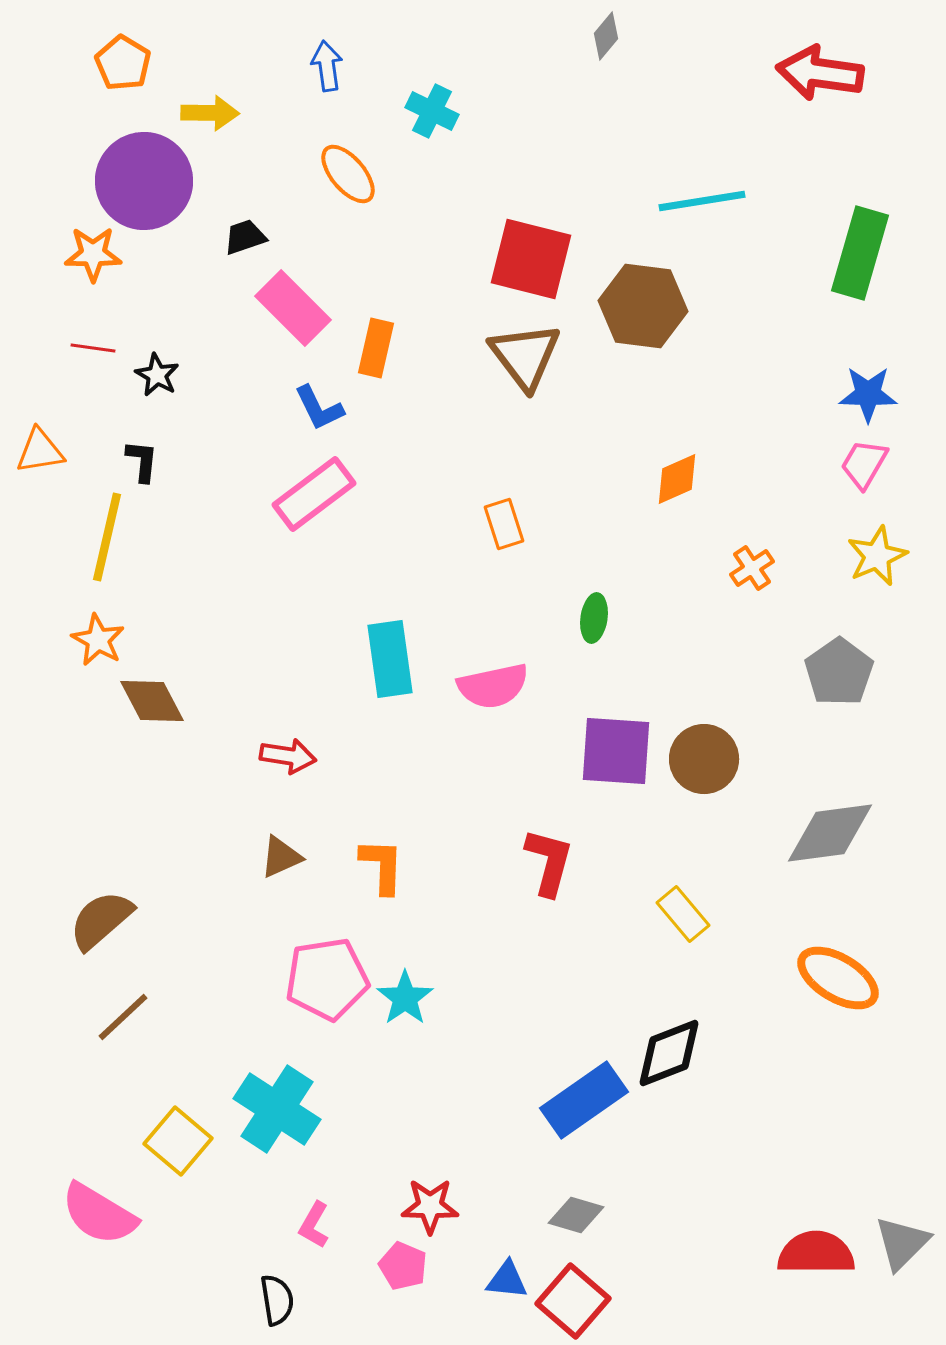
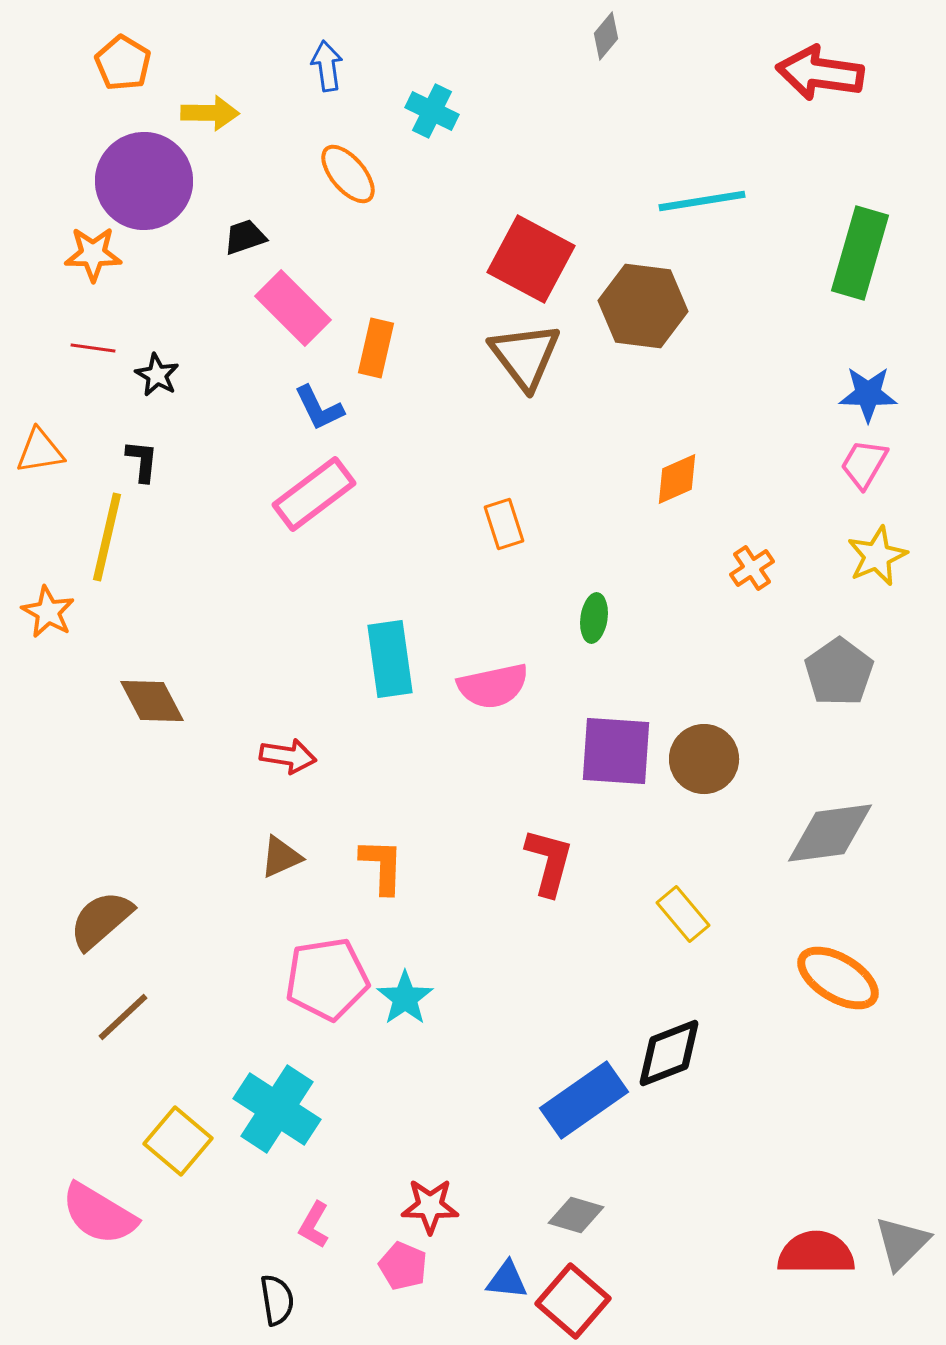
red square at (531, 259): rotated 14 degrees clockwise
orange star at (98, 640): moved 50 px left, 28 px up
